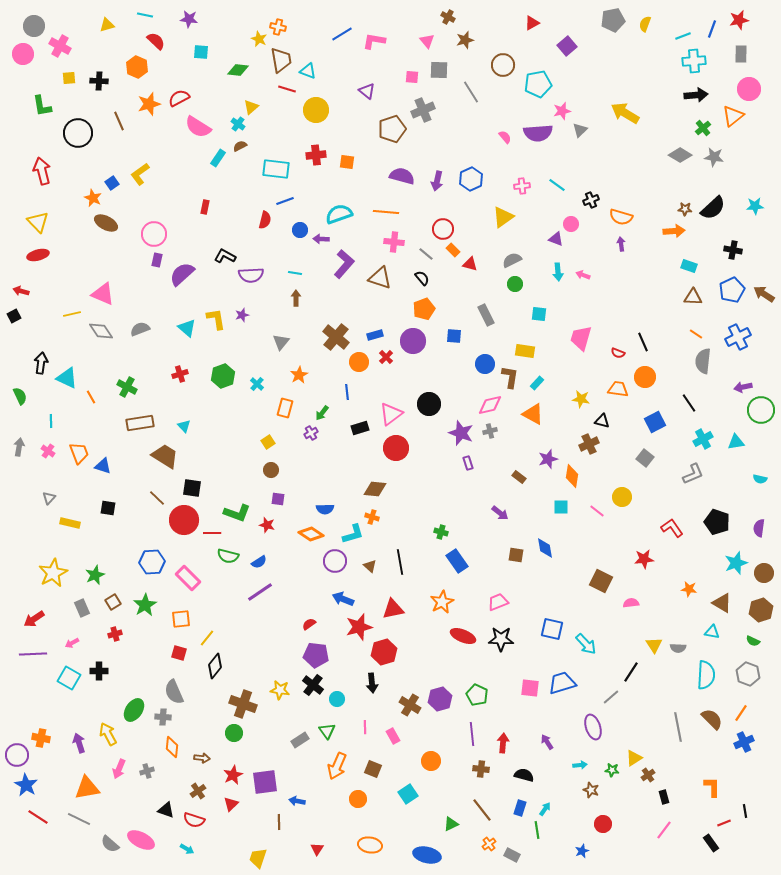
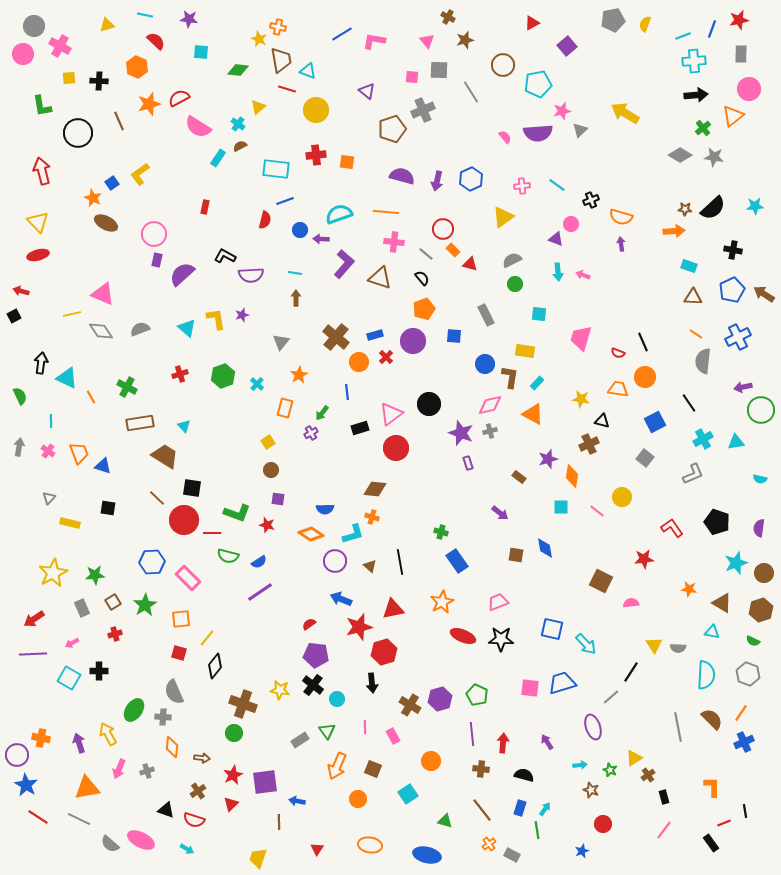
yellow triangle at (251, 107): moved 7 px right
green star at (95, 575): rotated 18 degrees clockwise
blue arrow at (343, 599): moved 2 px left
green star at (612, 770): moved 2 px left; rotated 16 degrees clockwise
green triangle at (451, 824): moved 6 px left, 3 px up; rotated 42 degrees clockwise
